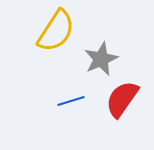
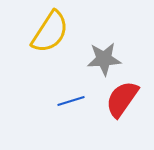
yellow semicircle: moved 6 px left, 1 px down
gray star: moved 3 px right; rotated 20 degrees clockwise
